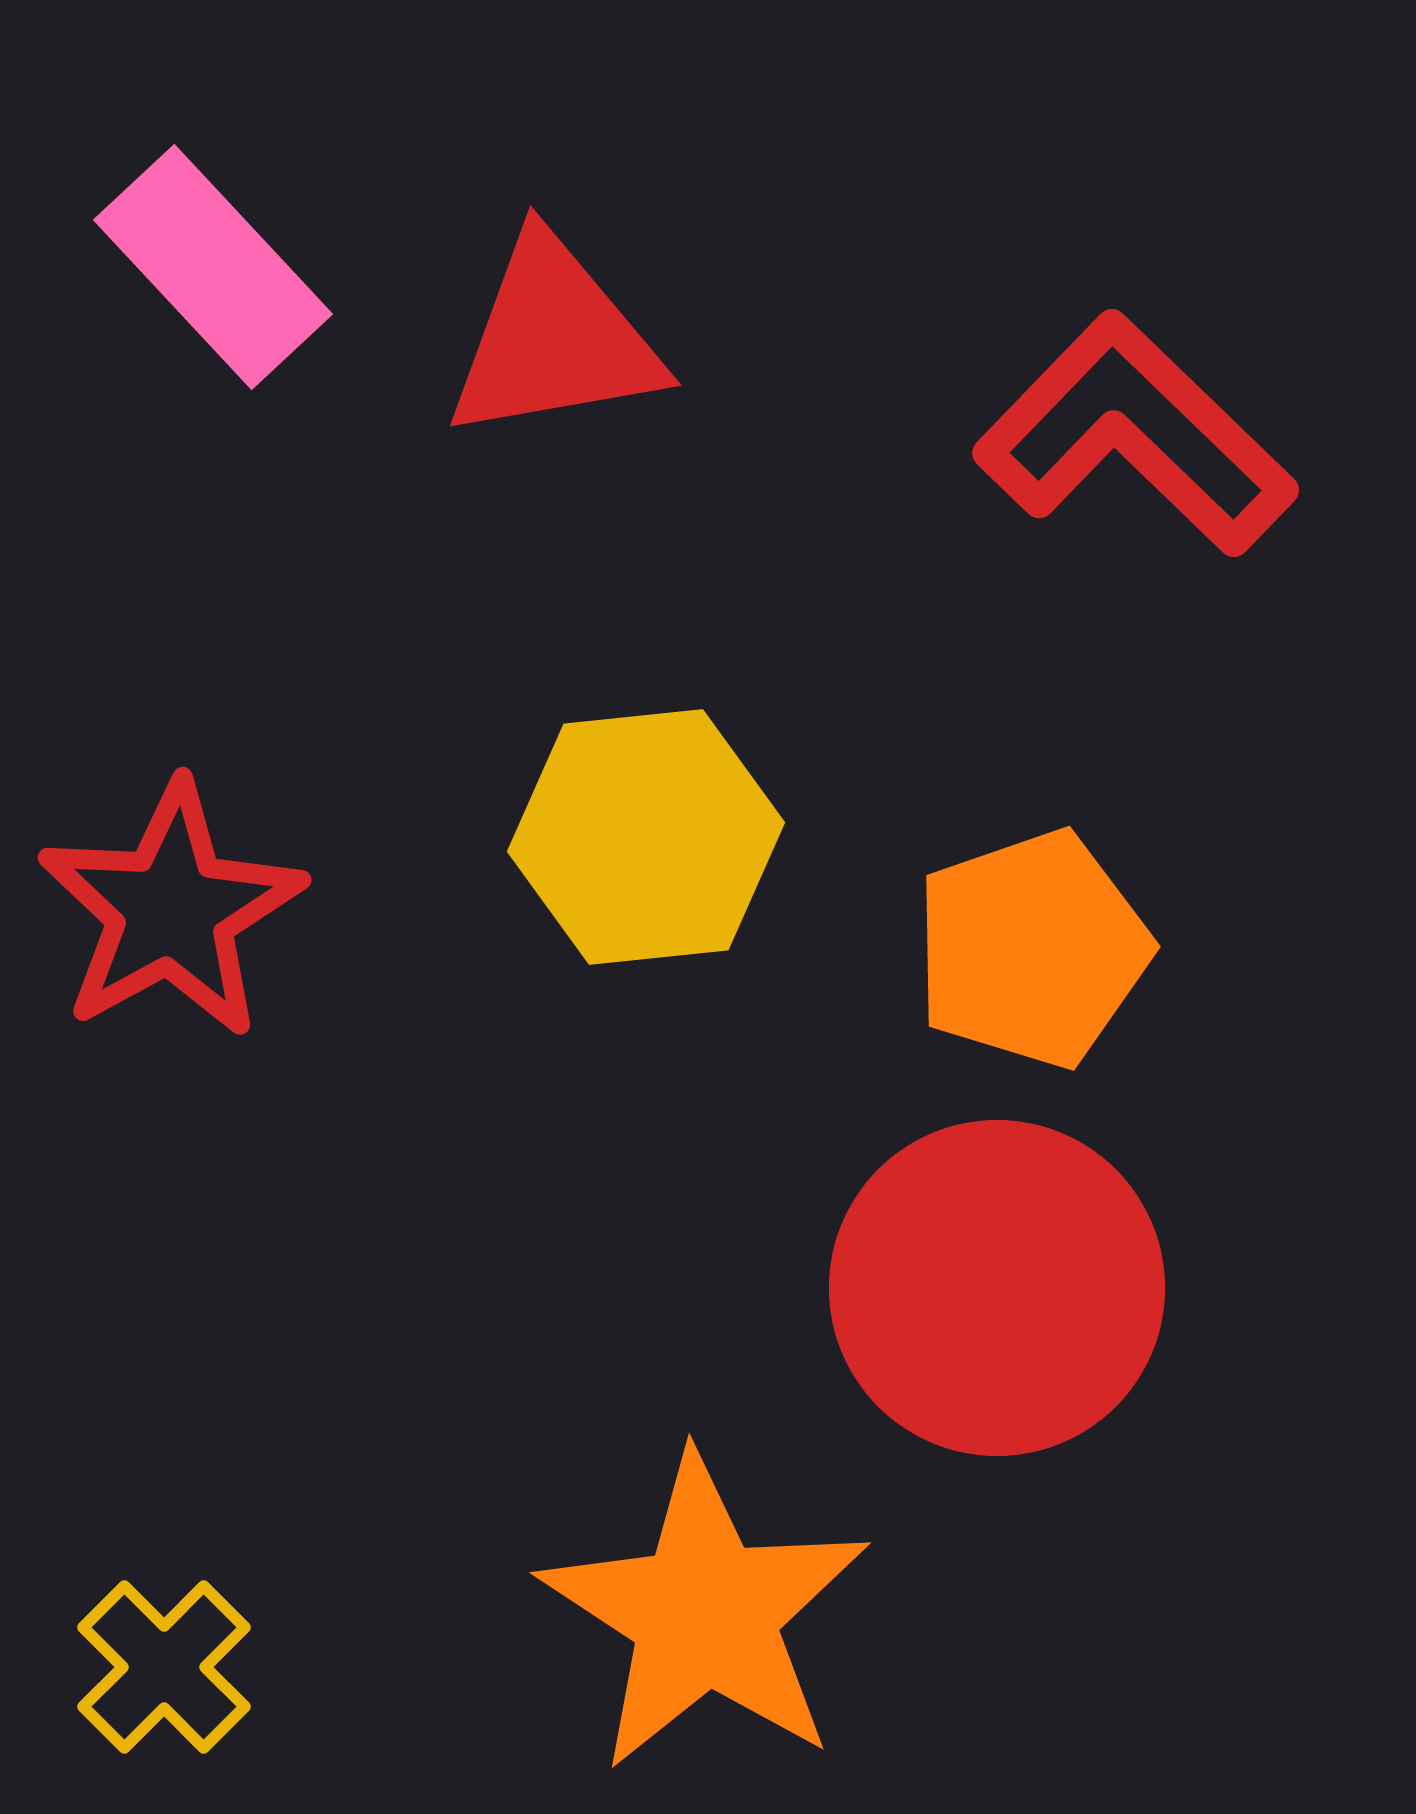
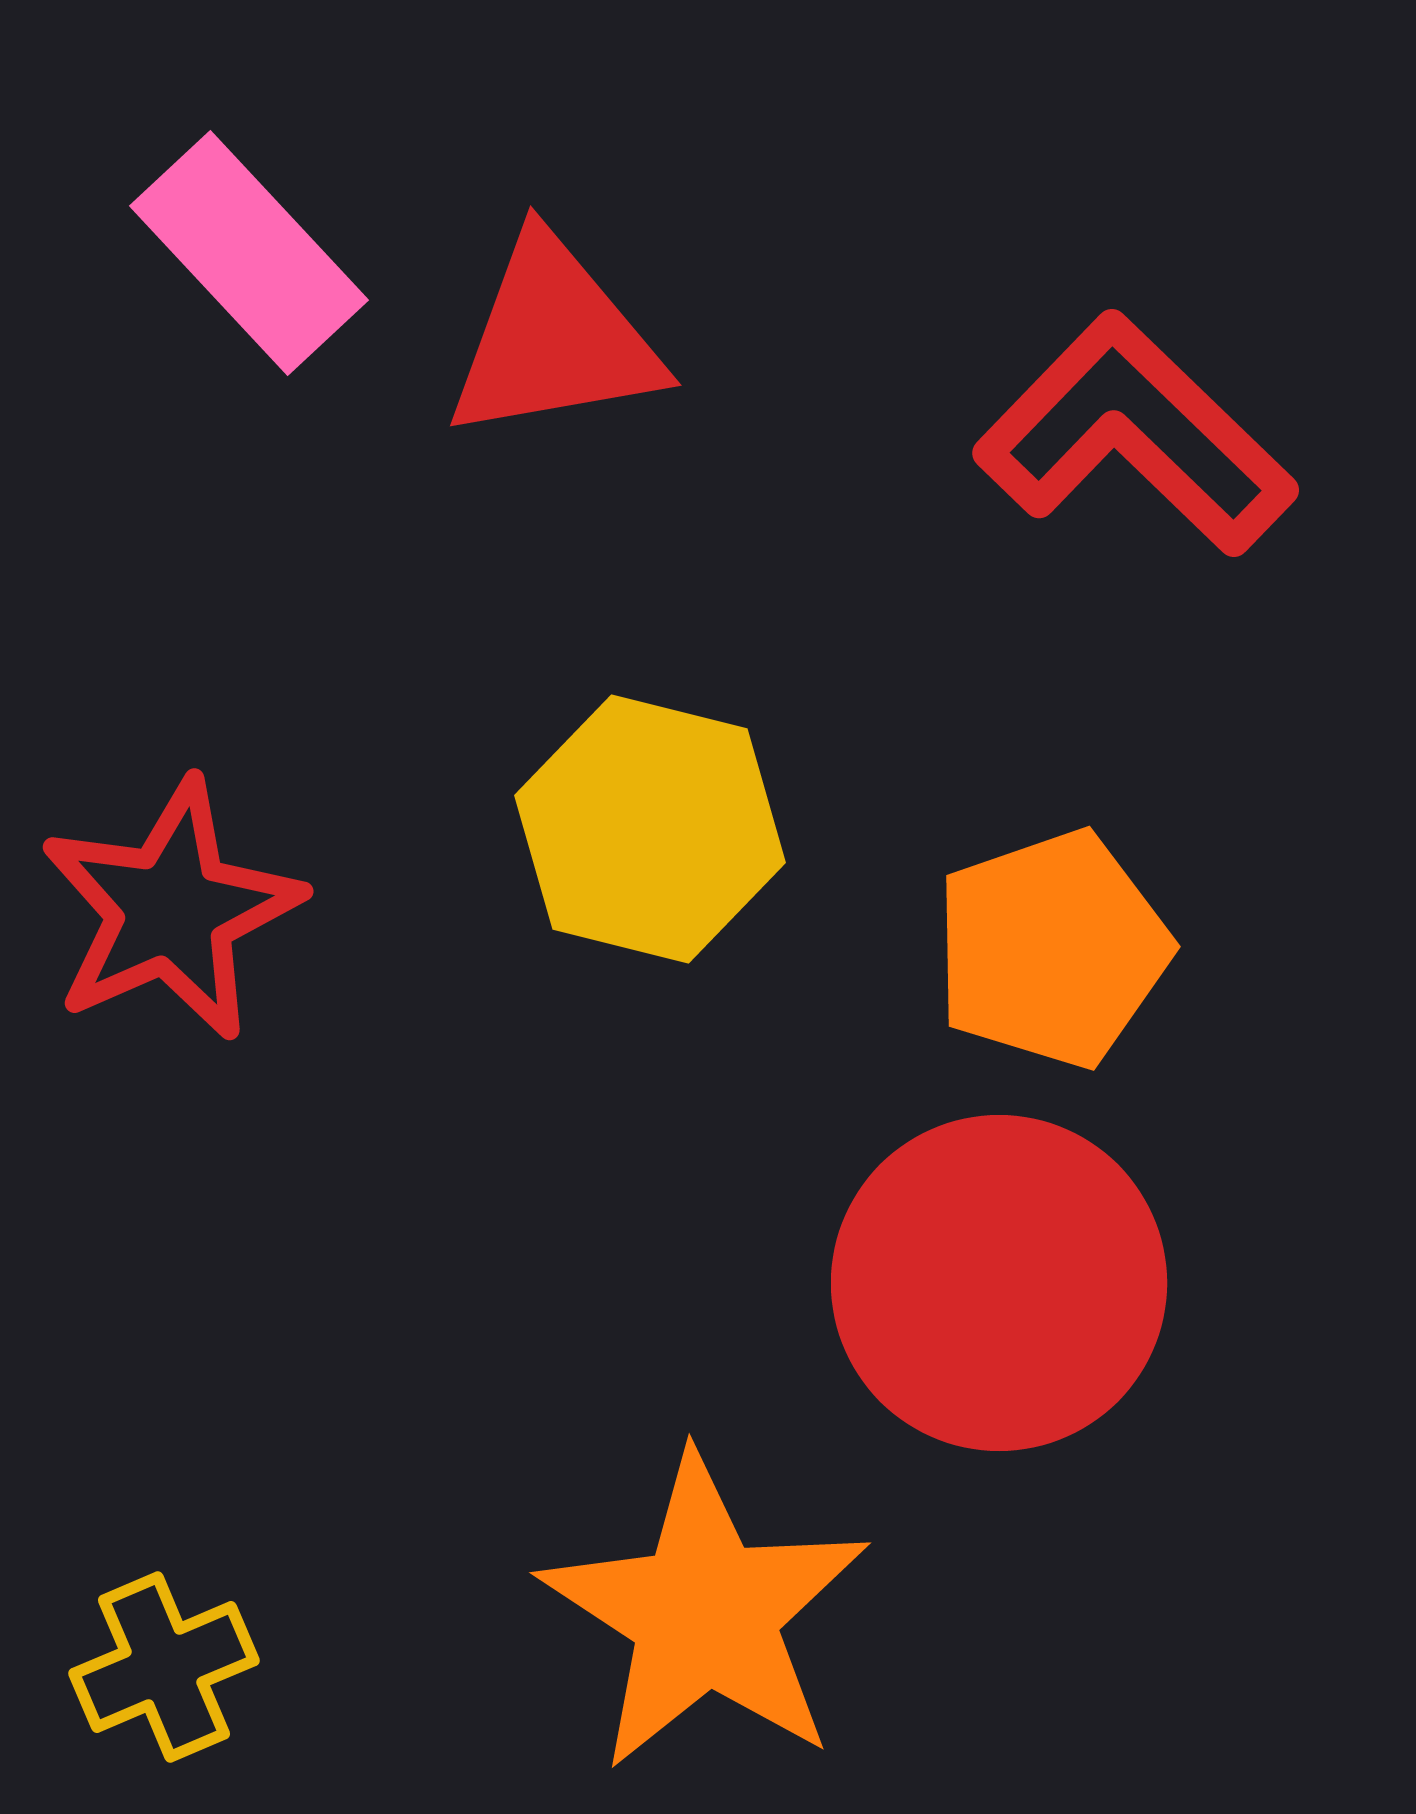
pink rectangle: moved 36 px right, 14 px up
yellow hexagon: moved 4 px right, 8 px up; rotated 20 degrees clockwise
red star: rotated 5 degrees clockwise
orange pentagon: moved 20 px right
red circle: moved 2 px right, 5 px up
yellow cross: rotated 22 degrees clockwise
